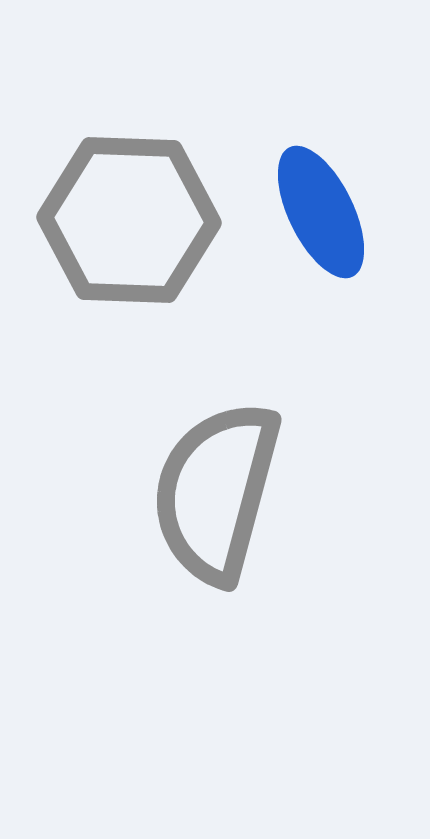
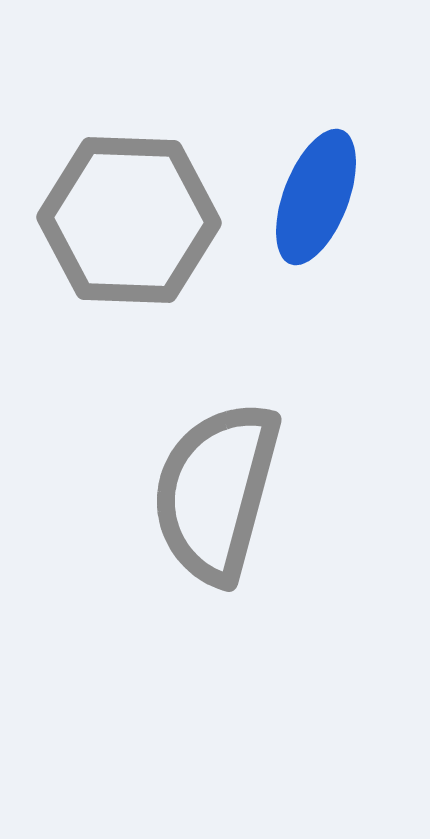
blue ellipse: moved 5 px left, 15 px up; rotated 47 degrees clockwise
